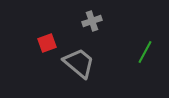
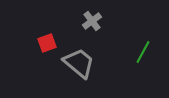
gray cross: rotated 18 degrees counterclockwise
green line: moved 2 px left
